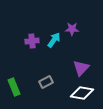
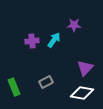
purple star: moved 2 px right, 4 px up
purple triangle: moved 4 px right
